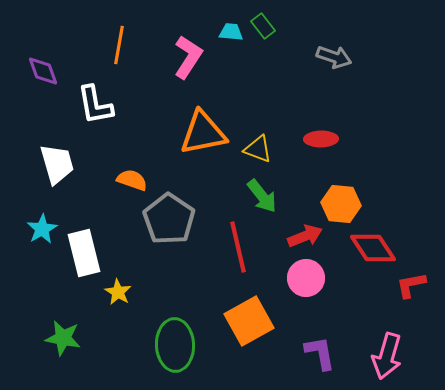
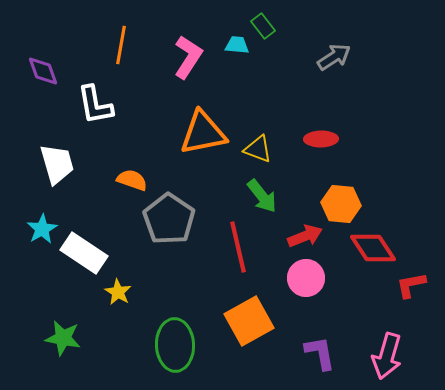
cyan trapezoid: moved 6 px right, 13 px down
orange line: moved 2 px right
gray arrow: rotated 52 degrees counterclockwise
white rectangle: rotated 42 degrees counterclockwise
